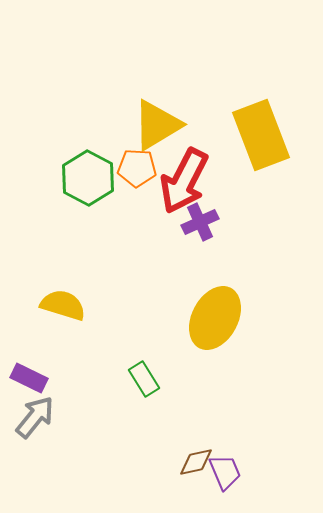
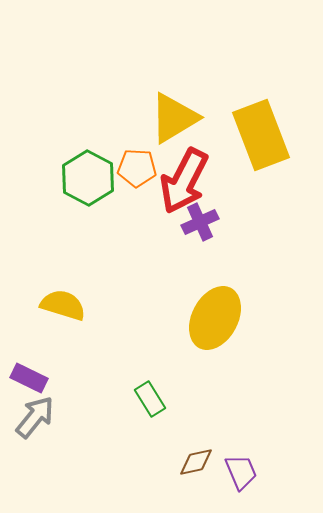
yellow triangle: moved 17 px right, 7 px up
green rectangle: moved 6 px right, 20 px down
purple trapezoid: moved 16 px right
